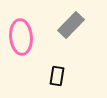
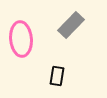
pink ellipse: moved 2 px down
